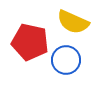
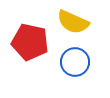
blue circle: moved 9 px right, 2 px down
